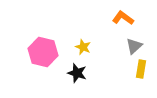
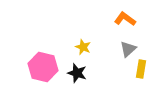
orange L-shape: moved 2 px right, 1 px down
gray triangle: moved 6 px left, 3 px down
pink hexagon: moved 15 px down
